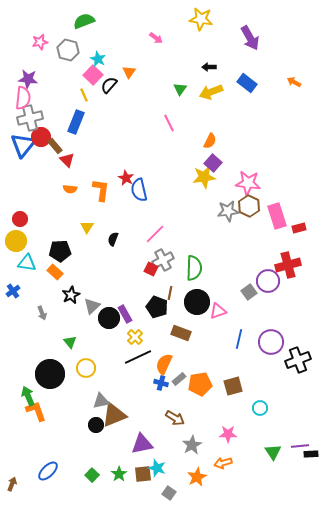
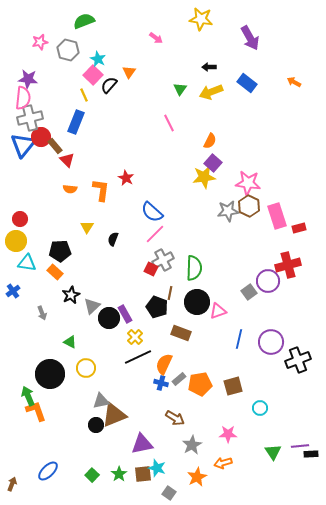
blue semicircle at (139, 190): moved 13 px right, 22 px down; rotated 35 degrees counterclockwise
green triangle at (70, 342): rotated 24 degrees counterclockwise
